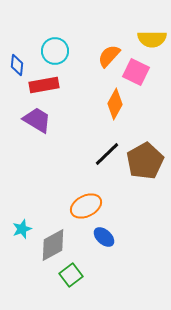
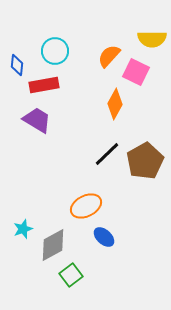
cyan star: moved 1 px right
